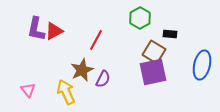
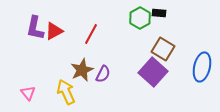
purple L-shape: moved 1 px left, 1 px up
black rectangle: moved 11 px left, 21 px up
red line: moved 5 px left, 6 px up
brown square: moved 9 px right, 3 px up
blue ellipse: moved 2 px down
purple square: rotated 36 degrees counterclockwise
purple semicircle: moved 5 px up
pink triangle: moved 3 px down
